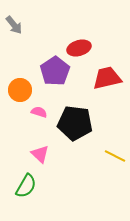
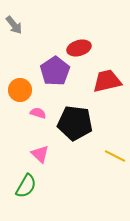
red trapezoid: moved 3 px down
pink semicircle: moved 1 px left, 1 px down
